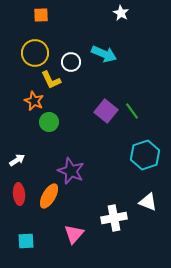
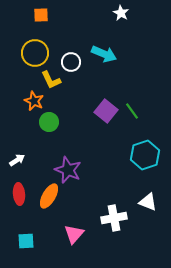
purple star: moved 3 px left, 1 px up
